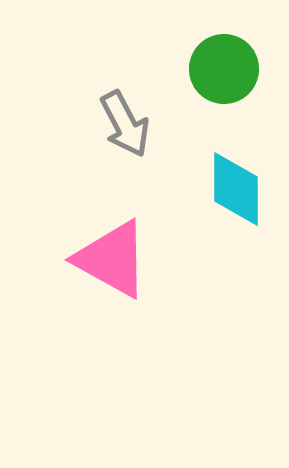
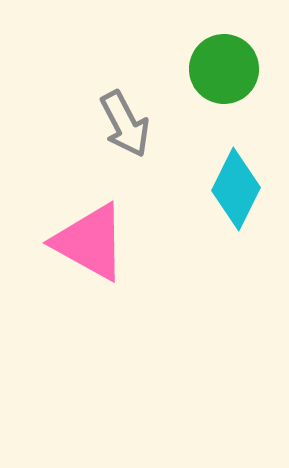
cyan diamond: rotated 26 degrees clockwise
pink triangle: moved 22 px left, 17 px up
